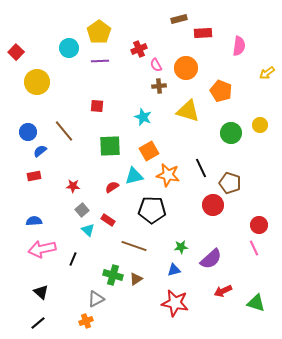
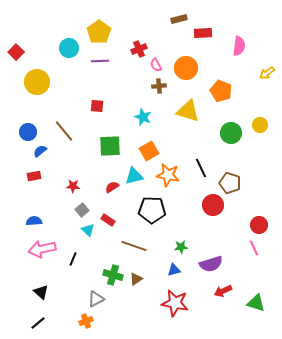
purple semicircle at (211, 259): moved 5 px down; rotated 25 degrees clockwise
